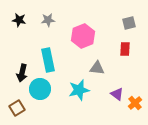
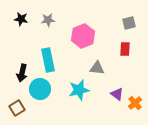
black star: moved 2 px right, 1 px up
